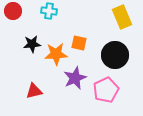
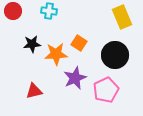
orange square: rotated 21 degrees clockwise
